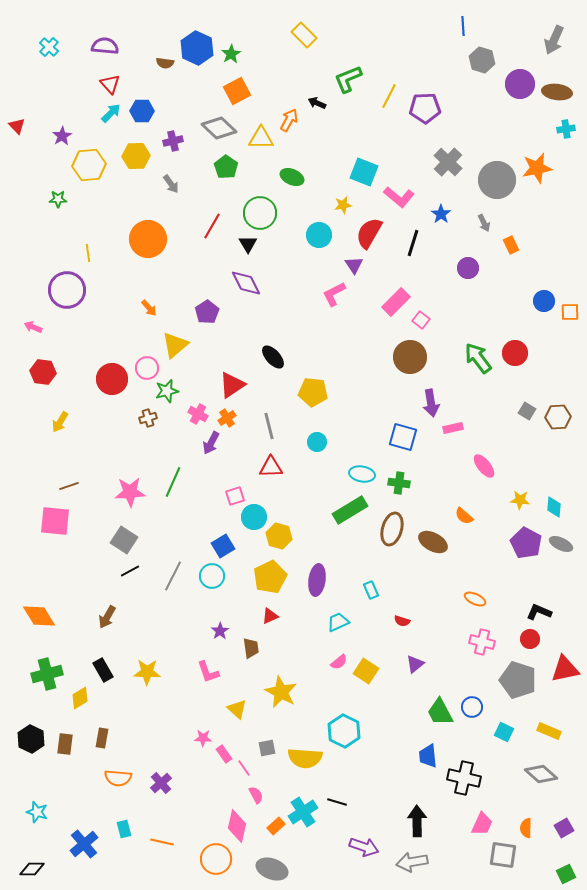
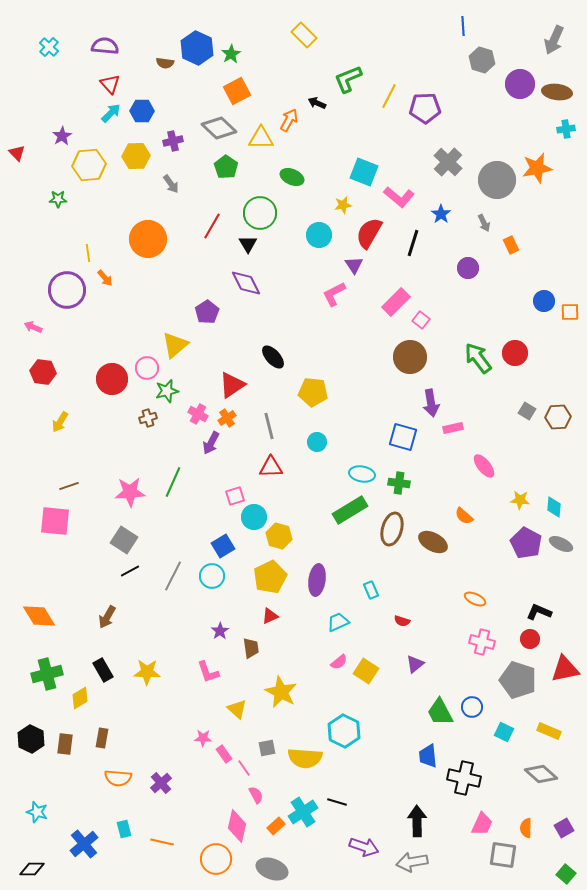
red triangle at (17, 126): moved 27 px down
orange arrow at (149, 308): moved 44 px left, 30 px up
green square at (566, 874): rotated 24 degrees counterclockwise
